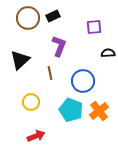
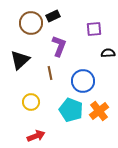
brown circle: moved 3 px right, 5 px down
purple square: moved 2 px down
